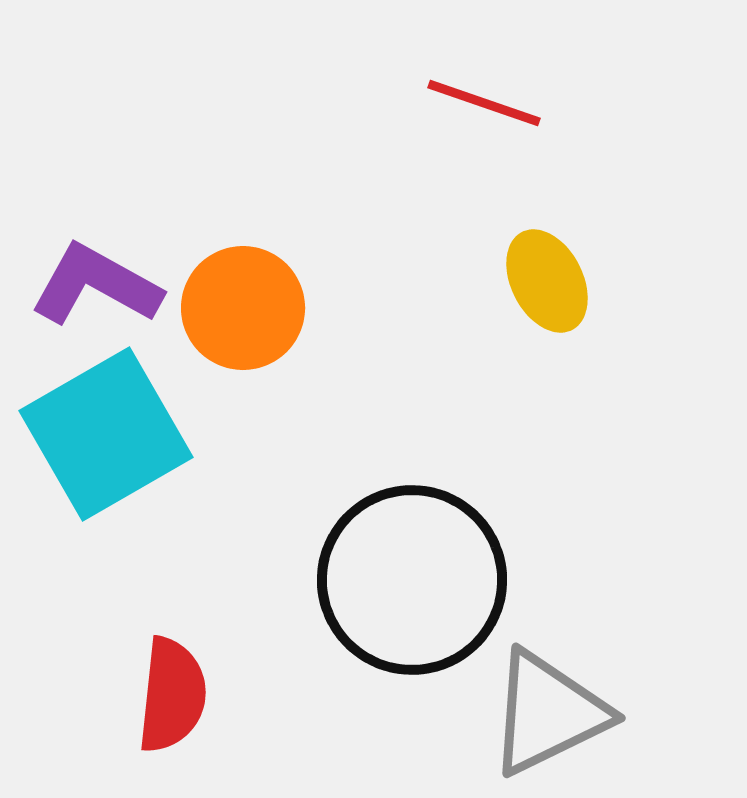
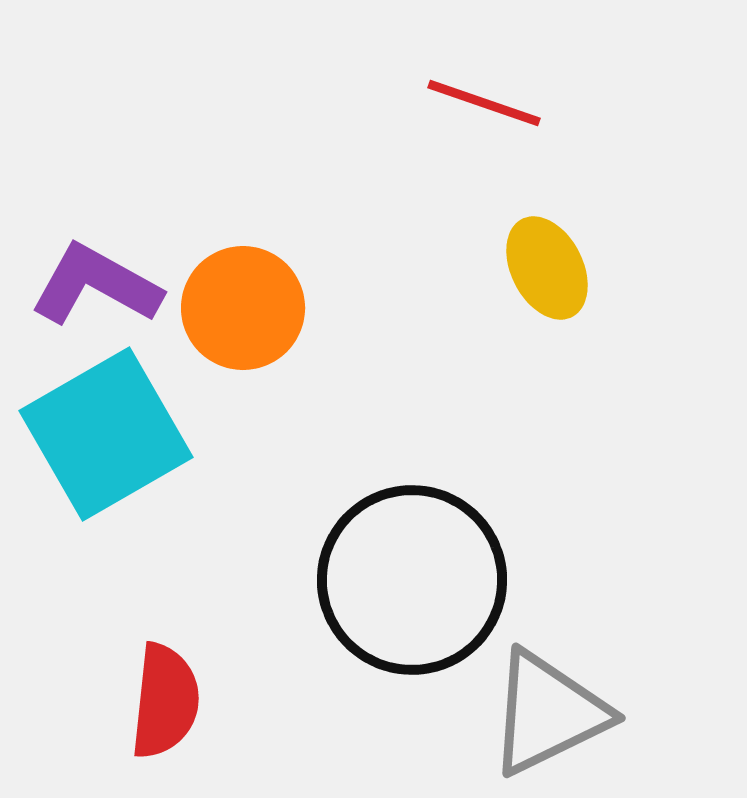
yellow ellipse: moved 13 px up
red semicircle: moved 7 px left, 6 px down
